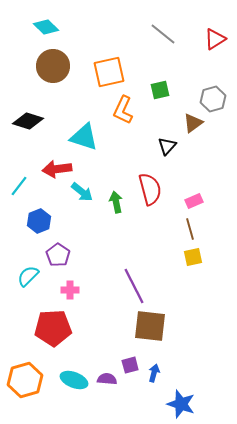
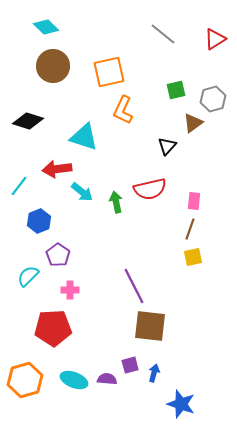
green square: moved 16 px right
red semicircle: rotated 92 degrees clockwise
pink rectangle: rotated 60 degrees counterclockwise
brown line: rotated 35 degrees clockwise
